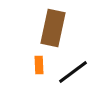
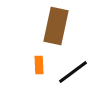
brown rectangle: moved 3 px right, 2 px up
